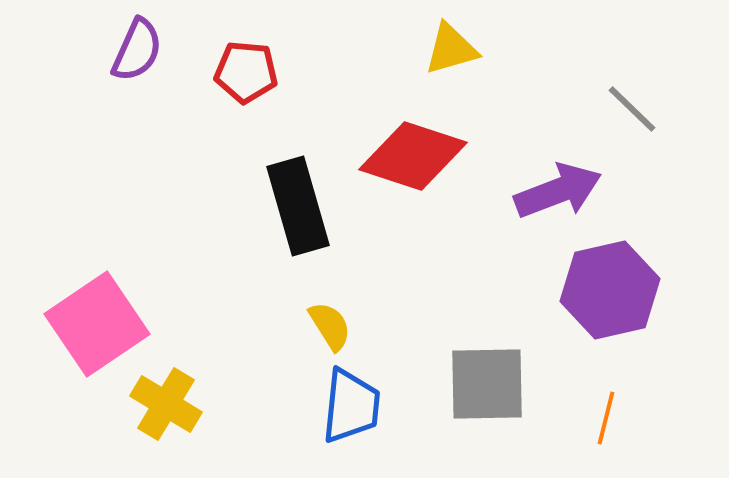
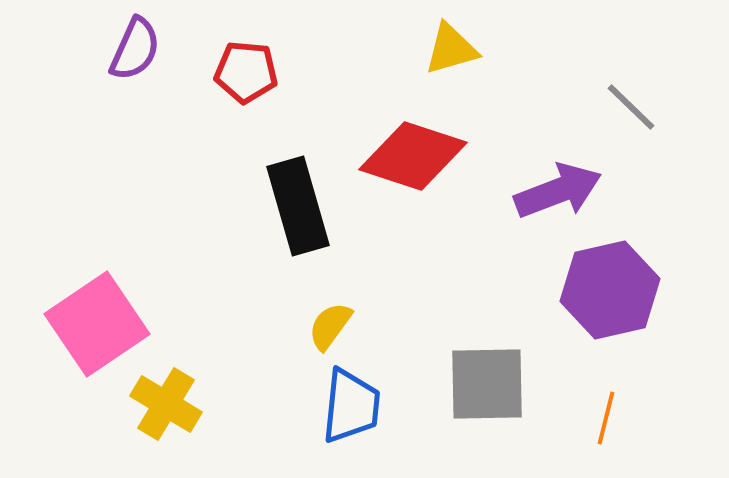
purple semicircle: moved 2 px left, 1 px up
gray line: moved 1 px left, 2 px up
yellow semicircle: rotated 112 degrees counterclockwise
